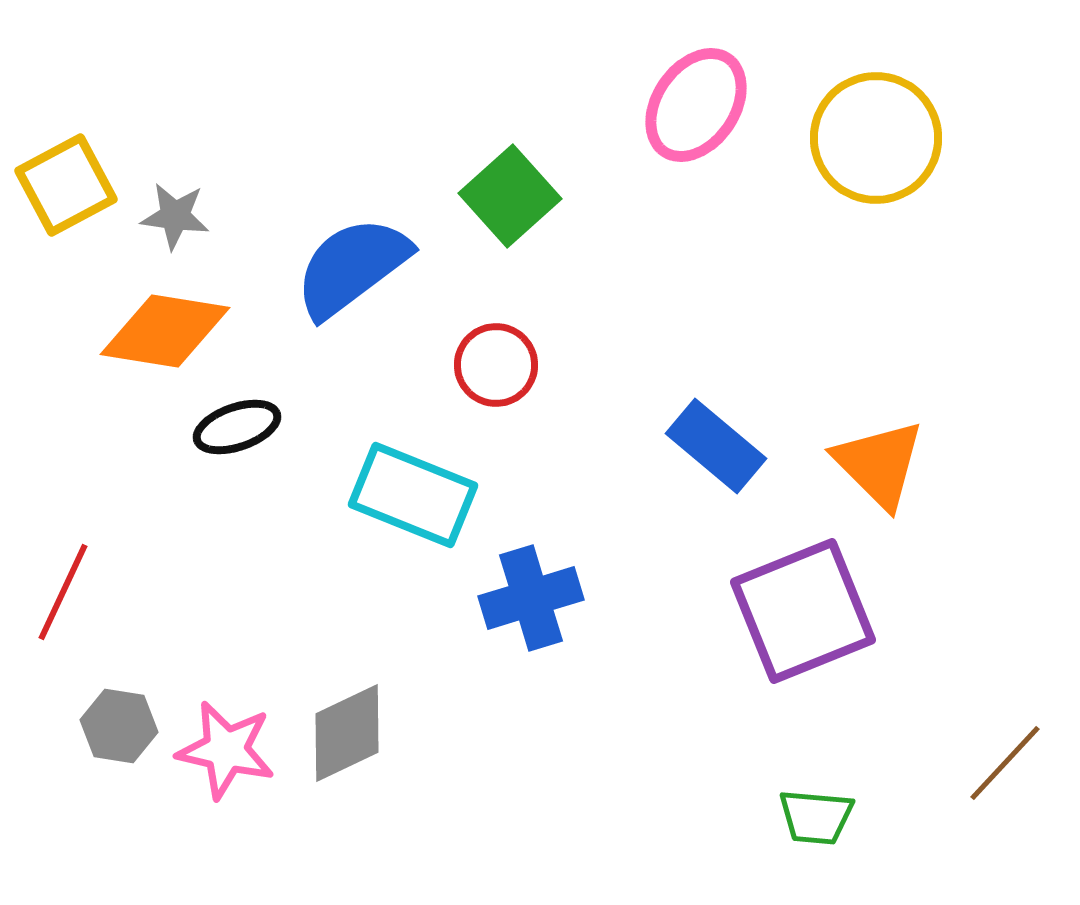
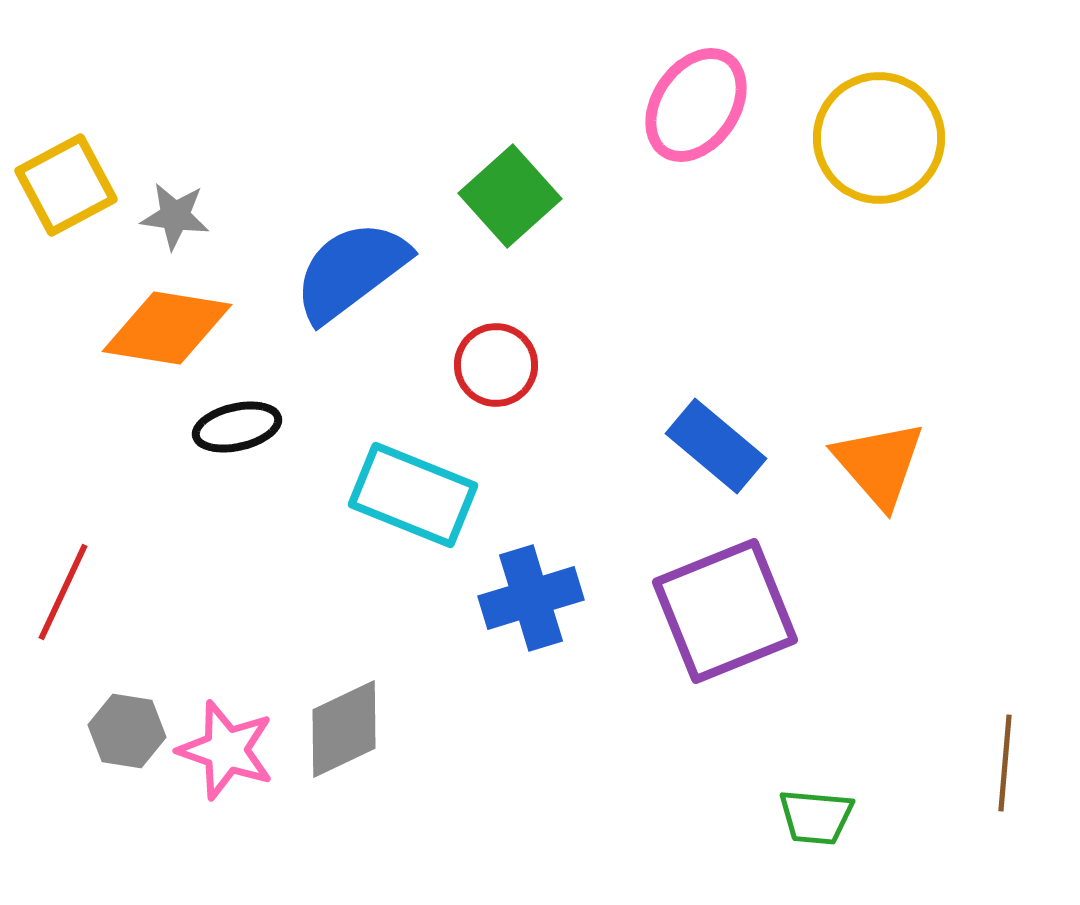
yellow circle: moved 3 px right
blue semicircle: moved 1 px left, 4 px down
orange diamond: moved 2 px right, 3 px up
black ellipse: rotated 6 degrees clockwise
orange triangle: rotated 4 degrees clockwise
purple square: moved 78 px left
gray hexagon: moved 8 px right, 5 px down
gray diamond: moved 3 px left, 4 px up
pink star: rotated 6 degrees clockwise
brown line: rotated 38 degrees counterclockwise
